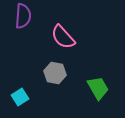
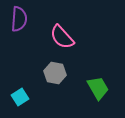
purple semicircle: moved 4 px left, 3 px down
pink semicircle: moved 1 px left
